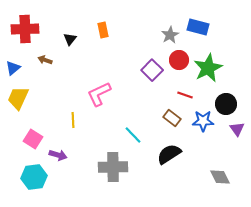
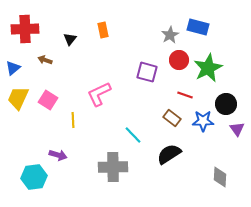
purple square: moved 5 px left, 2 px down; rotated 30 degrees counterclockwise
pink square: moved 15 px right, 39 px up
gray diamond: rotated 30 degrees clockwise
